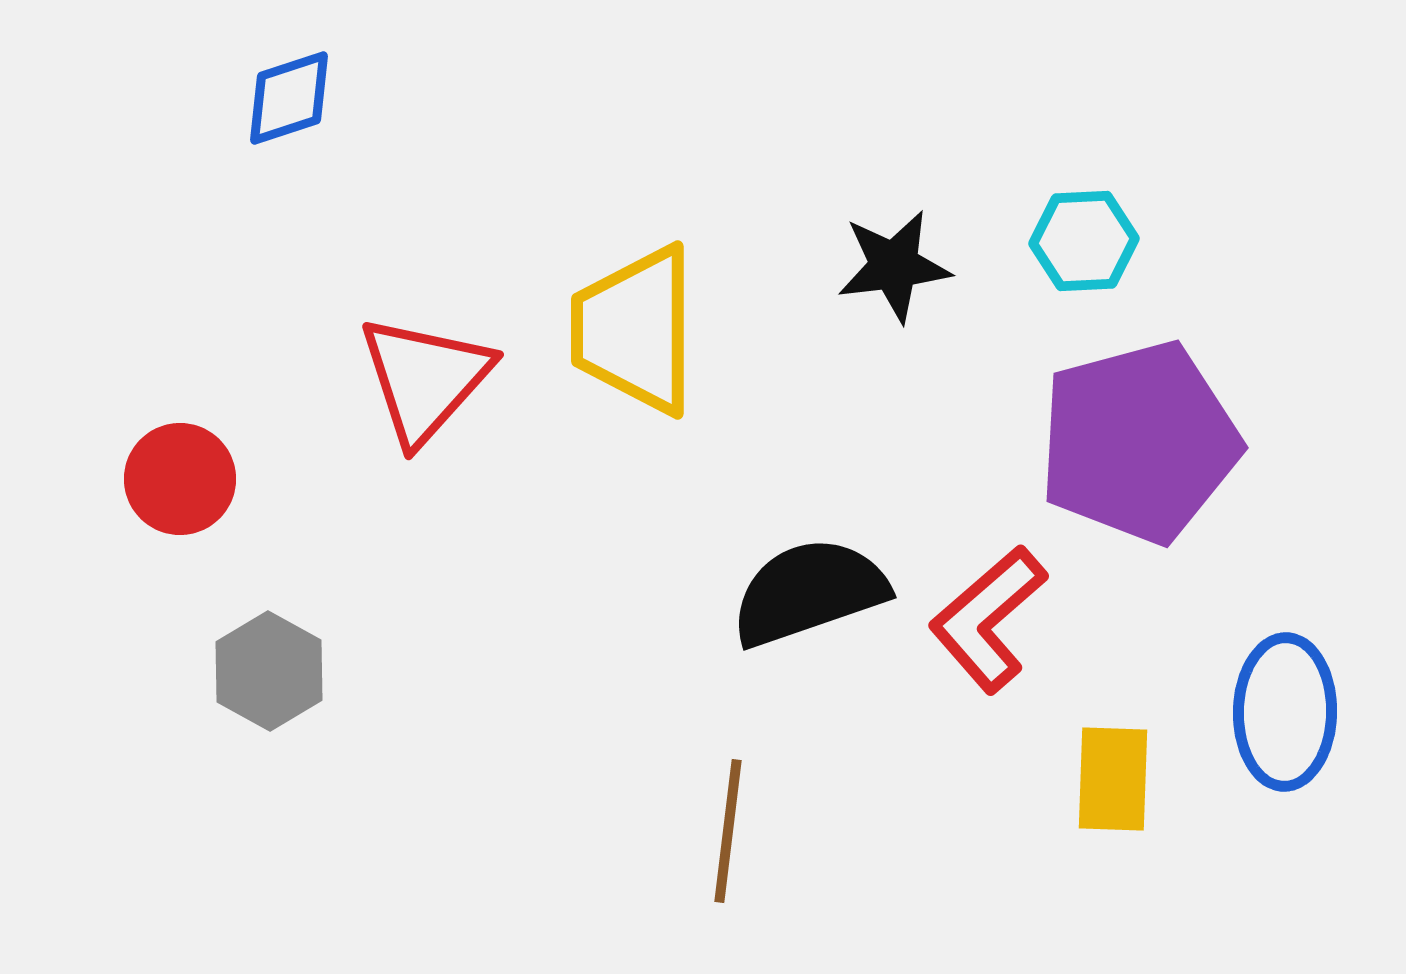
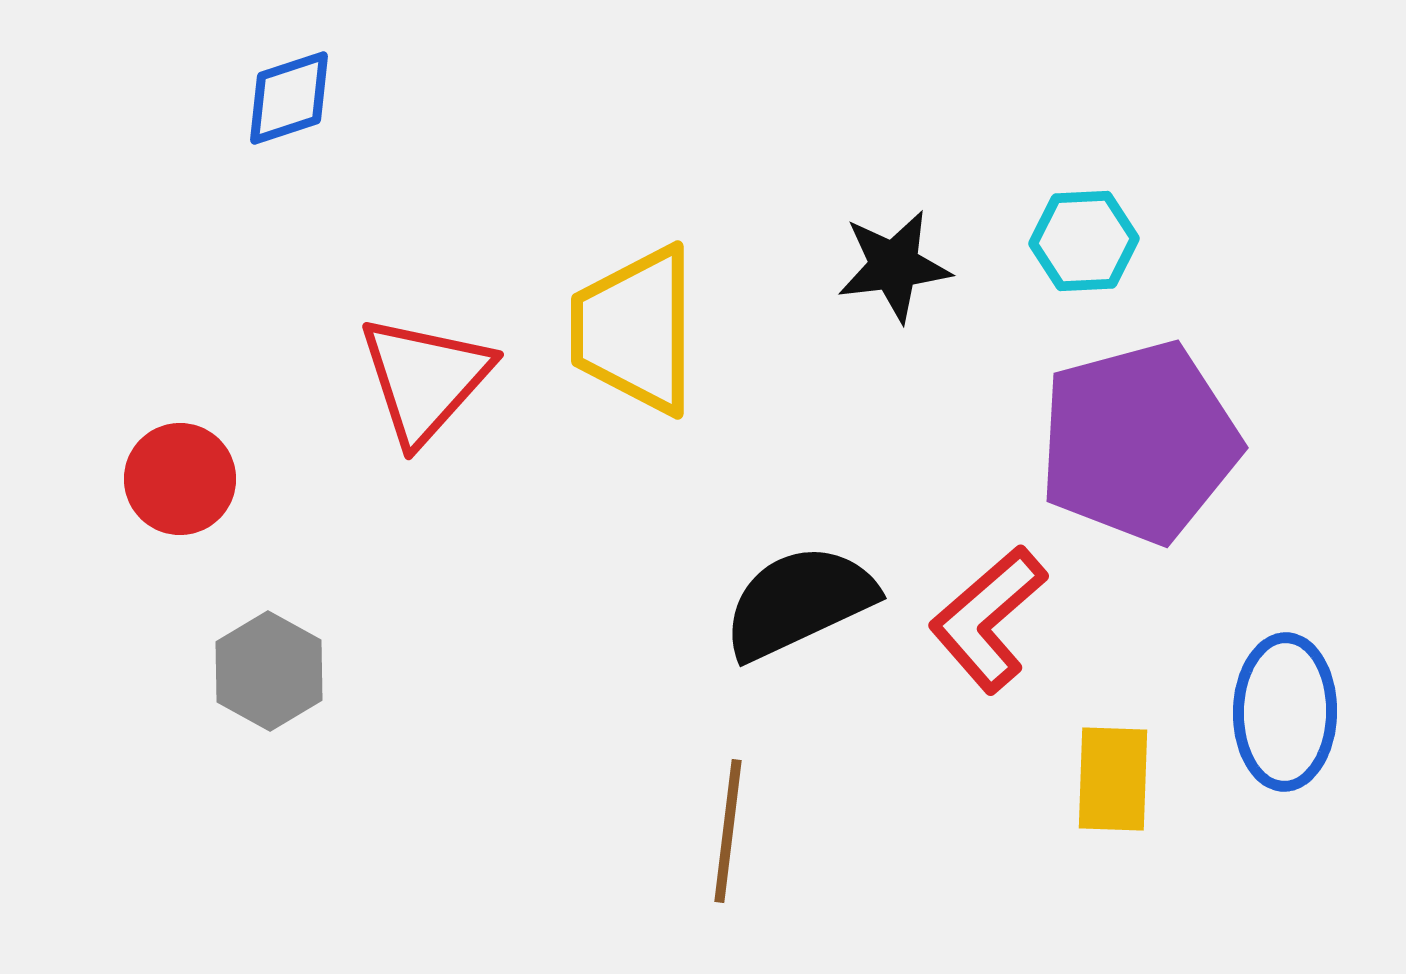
black semicircle: moved 10 px left, 10 px down; rotated 6 degrees counterclockwise
